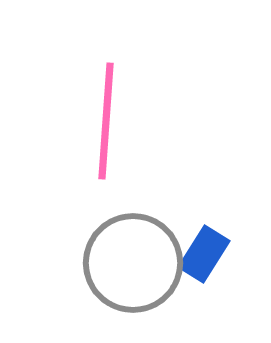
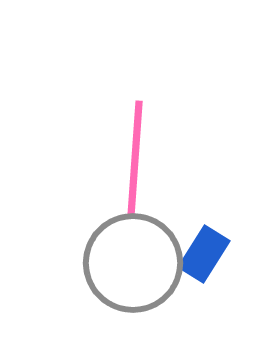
pink line: moved 29 px right, 38 px down
